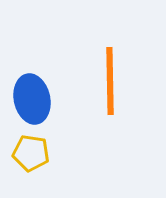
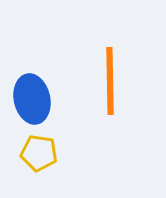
yellow pentagon: moved 8 px right
